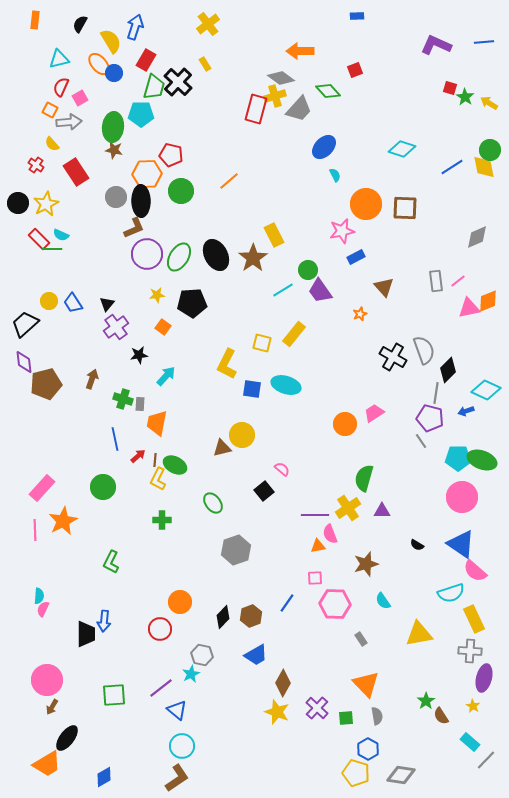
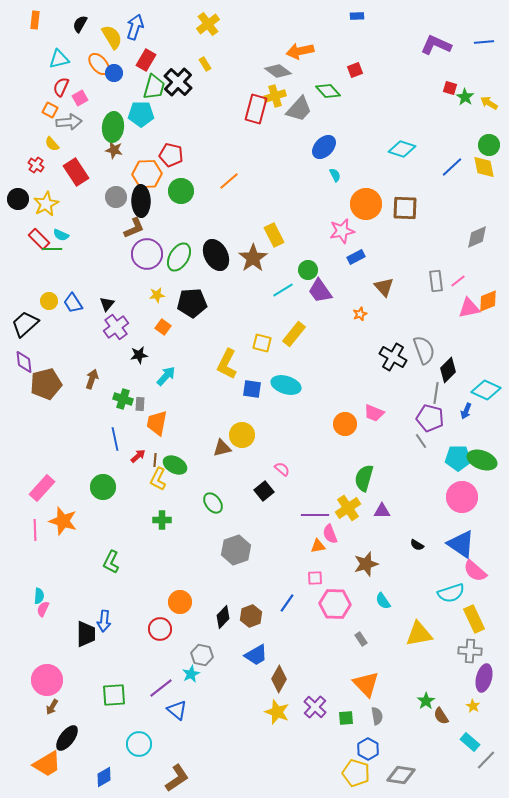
yellow semicircle at (111, 41): moved 1 px right, 4 px up
orange arrow at (300, 51): rotated 12 degrees counterclockwise
gray diamond at (281, 78): moved 3 px left, 7 px up
green circle at (490, 150): moved 1 px left, 5 px up
blue line at (452, 167): rotated 10 degrees counterclockwise
black circle at (18, 203): moved 4 px up
blue arrow at (466, 411): rotated 49 degrees counterclockwise
pink trapezoid at (374, 413): rotated 125 degrees counterclockwise
orange star at (63, 521): rotated 28 degrees counterclockwise
brown diamond at (283, 683): moved 4 px left, 4 px up
purple cross at (317, 708): moved 2 px left, 1 px up
cyan circle at (182, 746): moved 43 px left, 2 px up
